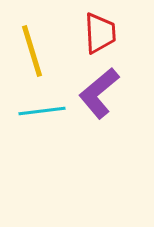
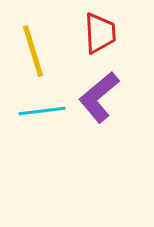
yellow line: moved 1 px right
purple L-shape: moved 4 px down
